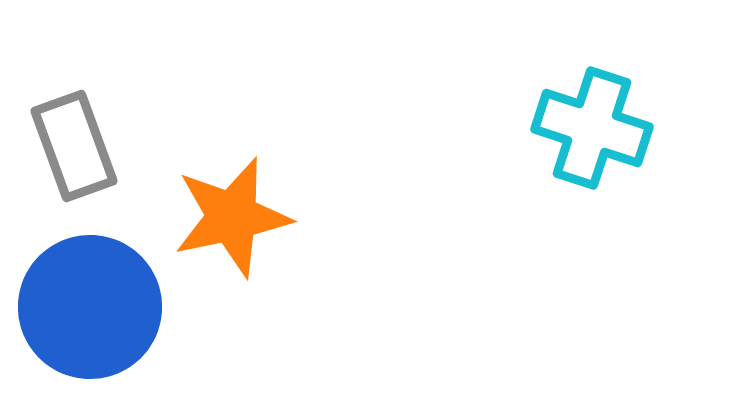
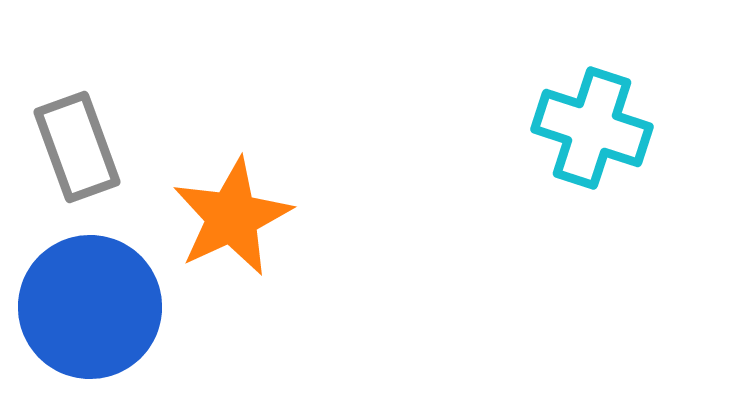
gray rectangle: moved 3 px right, 1 px down
orange star: rotated 13 degrees counterclockwise
